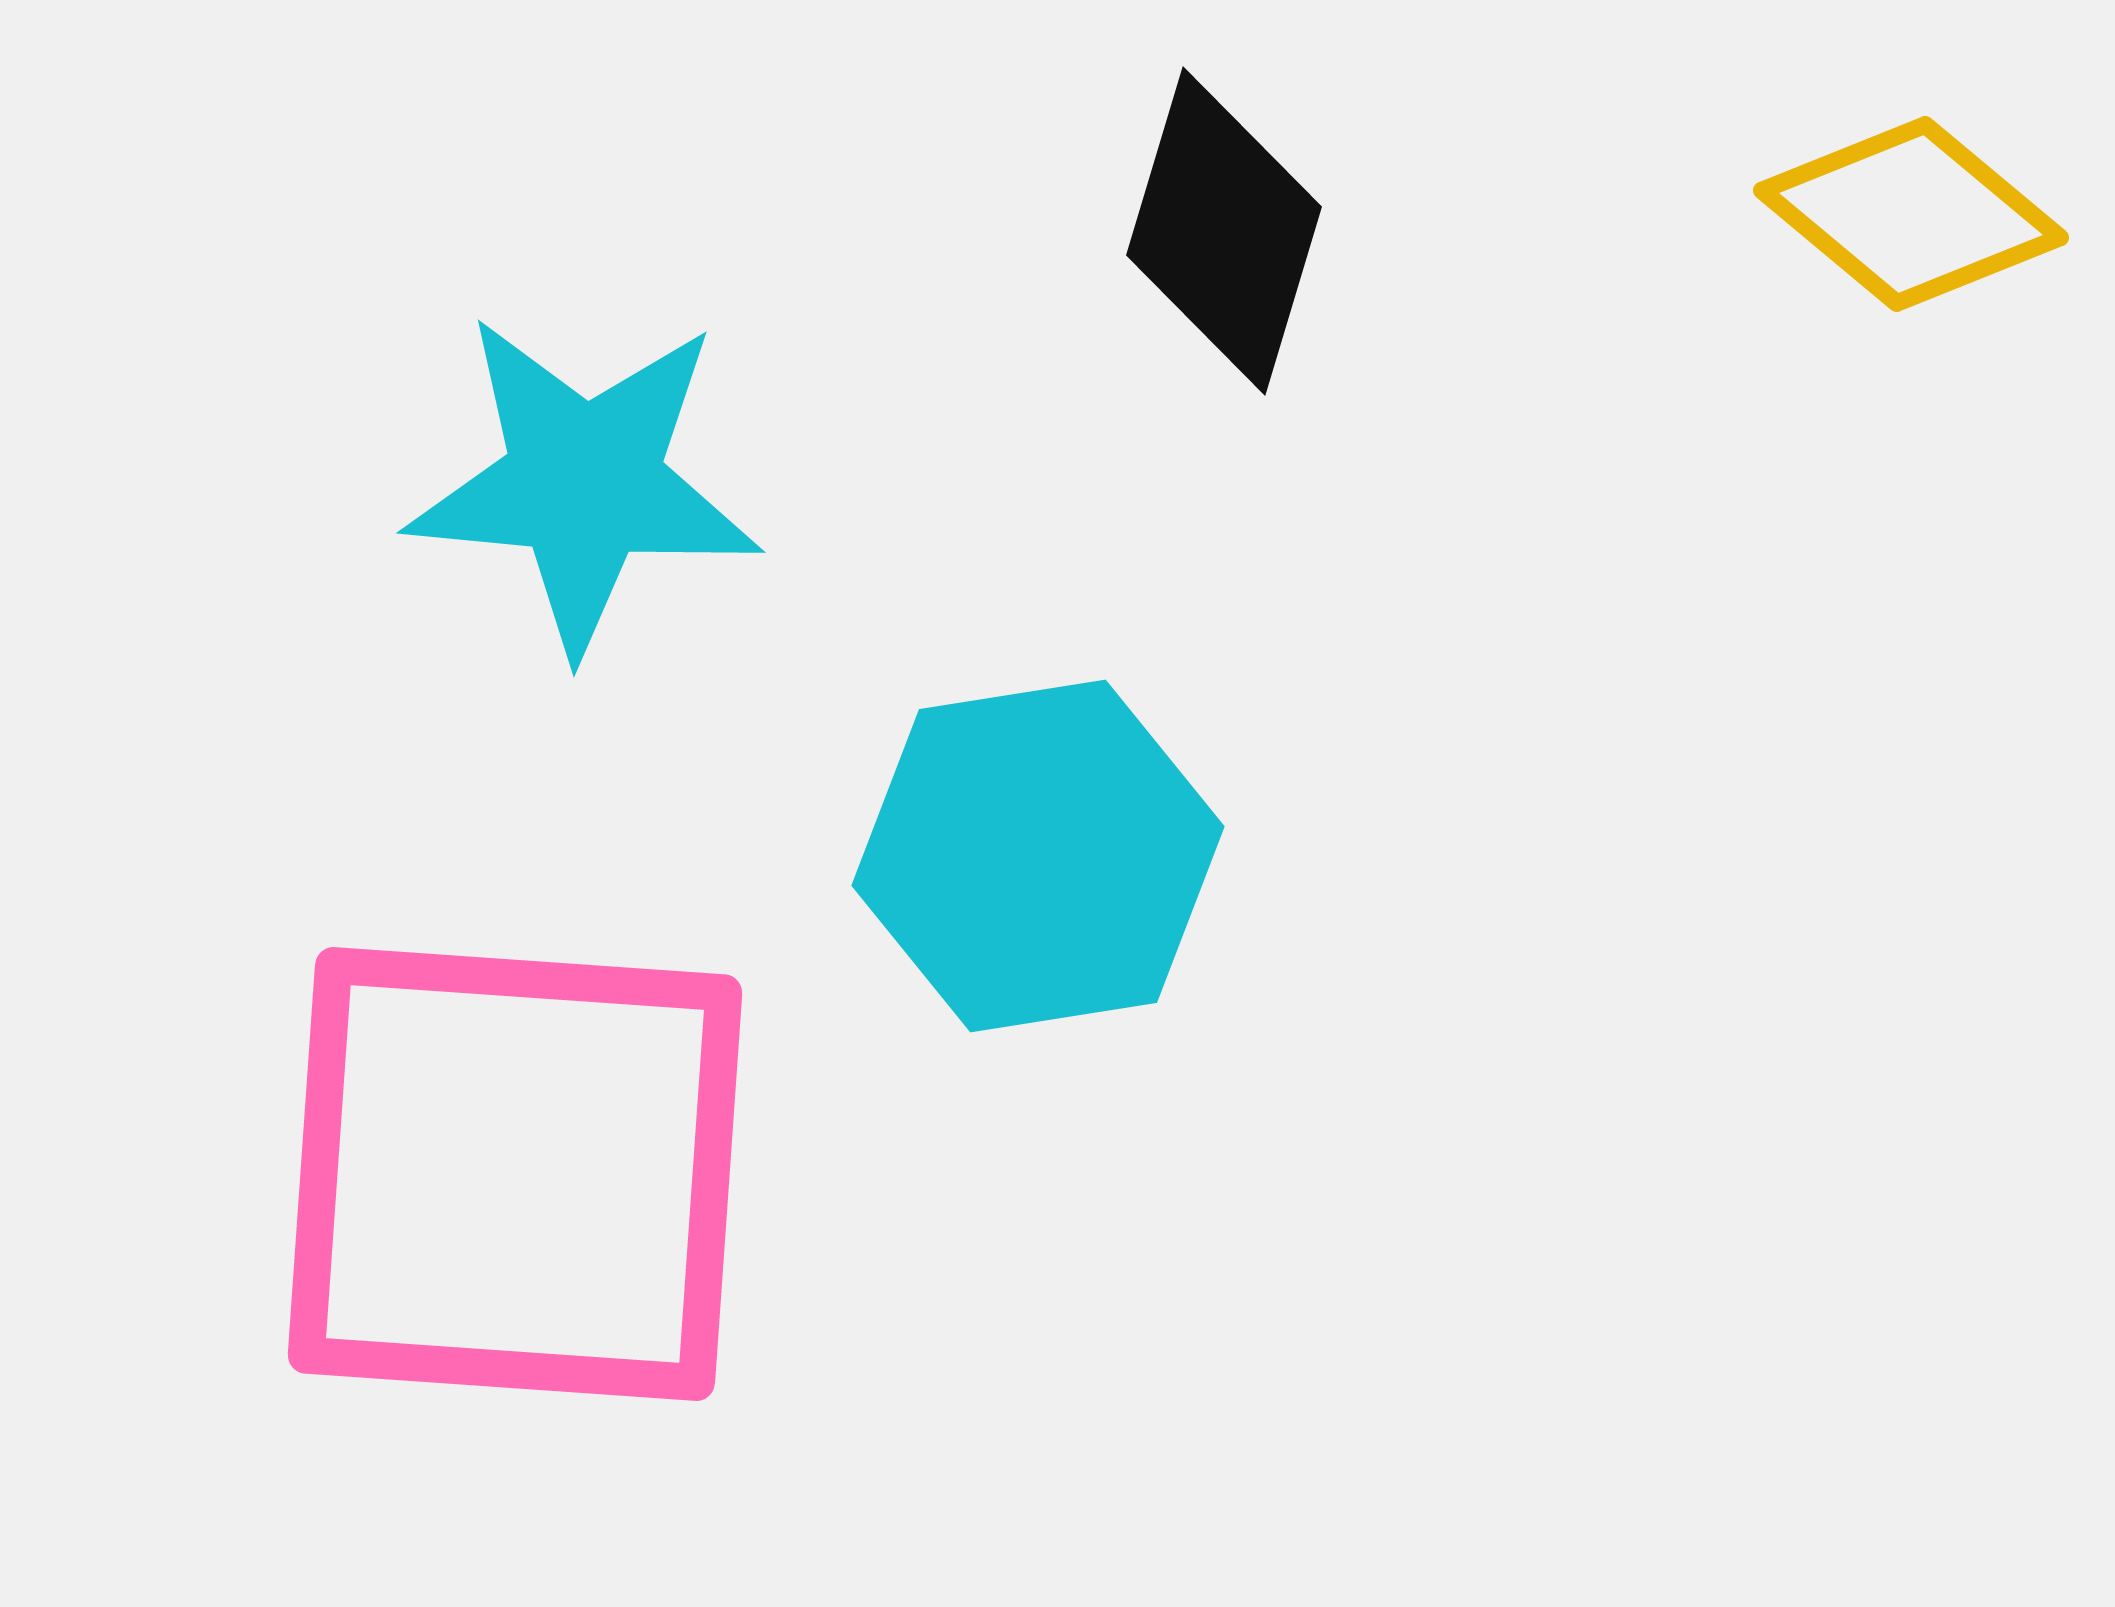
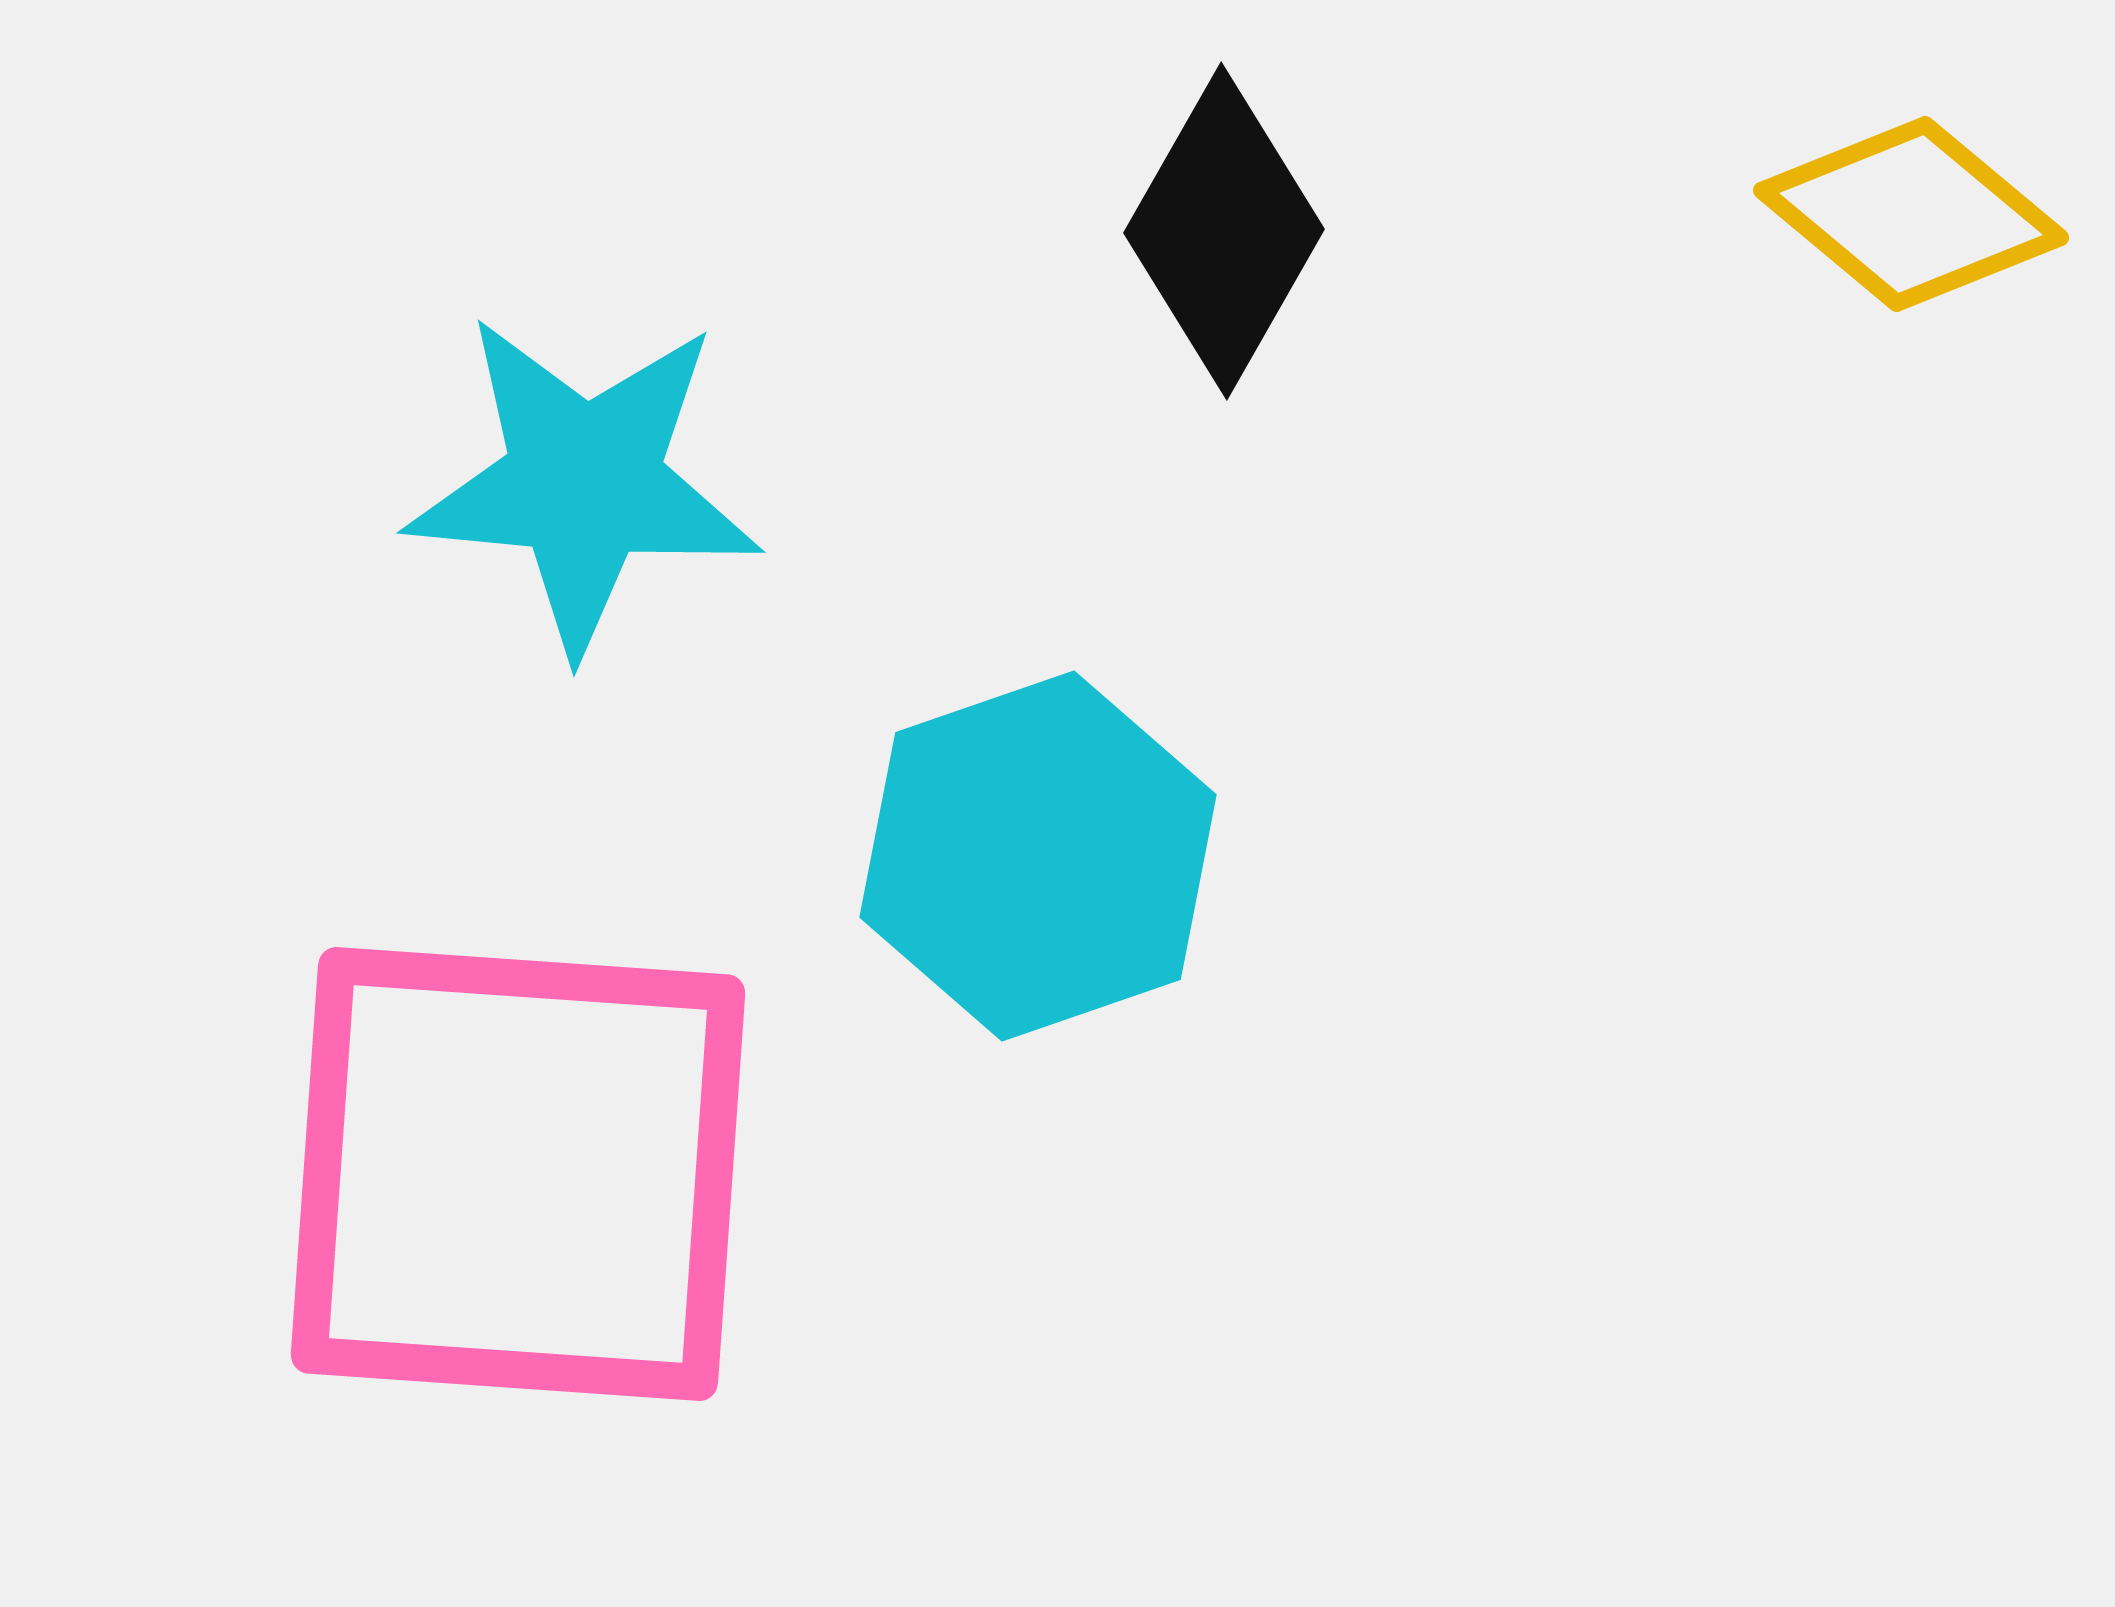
black diamond: rotated 13 degrees clockwise
cyan hexagon: rotated 10 degrees counterclockwise
pink square: moved 3 px right
